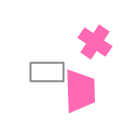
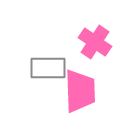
gray rectangle: moved 1 px right, 4 px up
